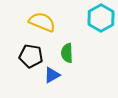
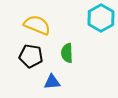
yellow semicircle: moved 5 px left, 3 px down
blue triangle: moved 7 px down; rotated 24 degrees clockwise
